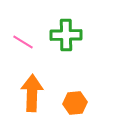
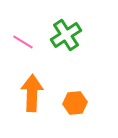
green cross: rotated 32 degrees counterclockwise
